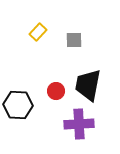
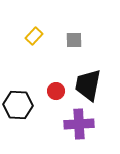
yellow rectangle: moved 4 px left, 4 px down
